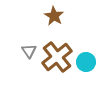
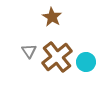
brown star: moved 2 px left, 1 px down
